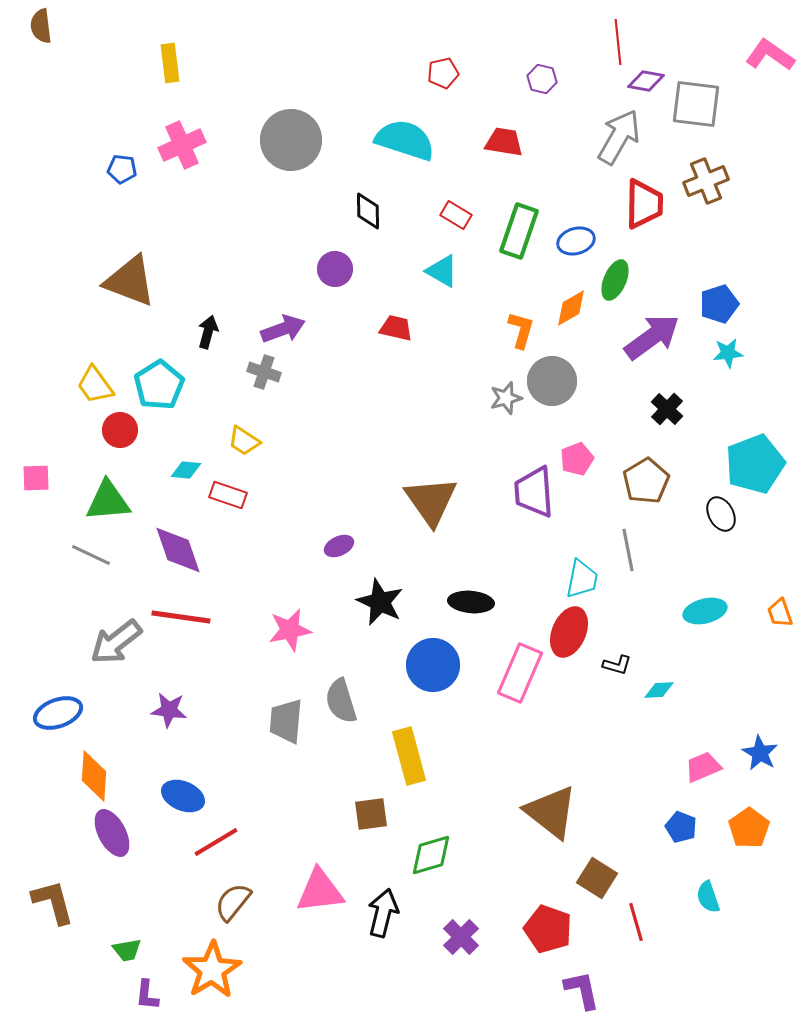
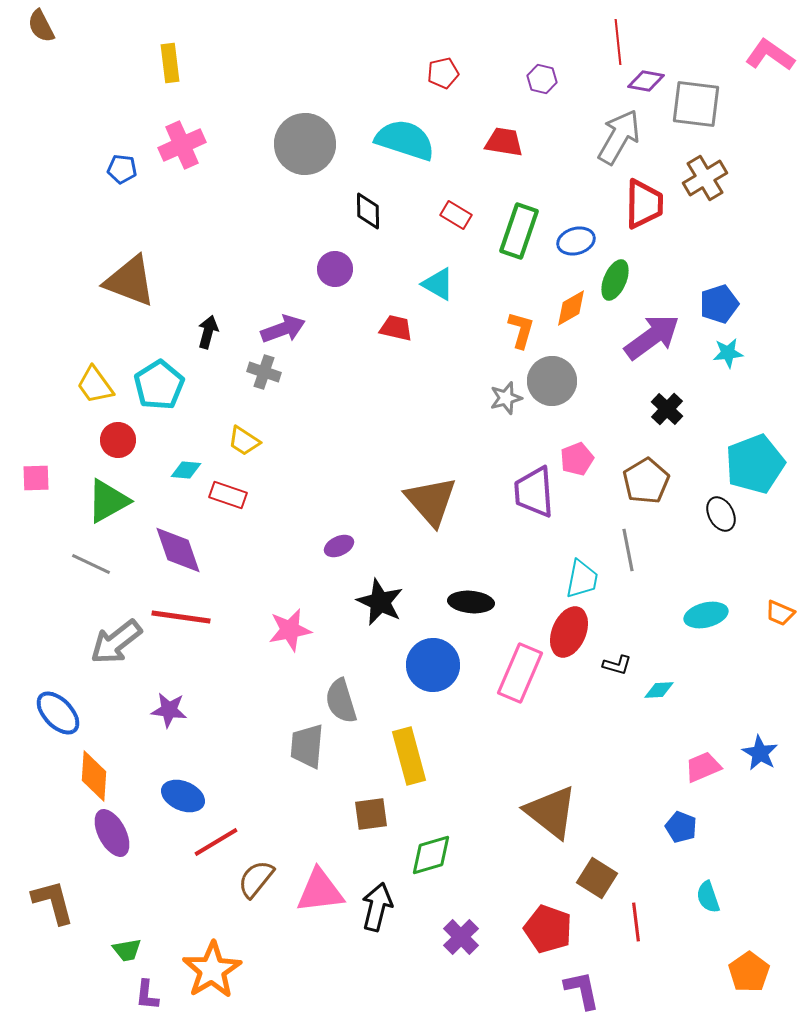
brown semicircle at (41, 26): rotated 20 degrees counterclockwise
gray circle at (291, 140): moved 14 px right, 4 px down
brown cross at (706, 181): moved 1 px left, 3 px up; rotated 9 degrees counterclockwise
cyan triangle at (442, 271): moved 4 px left, 13 px down
red circle at (120, 430): moved 2 px left, 10 px down
green triangle at (108, 501): rotated 24 degrees counterclockwise
brown triangle at (431, 501): rotated 6 degrees counterclockwise
gray line at (91, 555): moved 9 px down
cyan ellipse at (705, 611): moved 1 px right, 4 px down
orange trapezoid at (780, 613): rotated 48 degrees counterclockwise
blue ellipse at (58, 713): rotated 66 degrees clockwise
gray trapezoid at (286, 721): moved 21 px right, 25 px down
orange pentagon at (749, 828): moved 144 px down
brown semicircle at (233, 902): moved 23 px right, 23 px up
black arrow at (383, 913): moved 6 px left, 6 px up
red line at (636, 922): rotated 9 degrees clockwise
